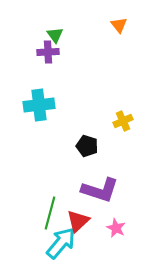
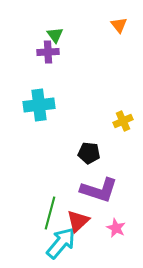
black pentagon: moved 2 px right, 7 px down; rotated 10 degrees counterclockwise
purple L-shape: moved 1 px left
